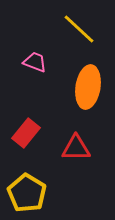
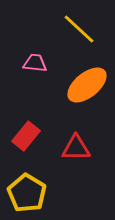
pink trapezoid: moved 1 px down; rotated 15 degrees counterclockwise
orange ellipse: moved 1 px left, 2 px up; rotated 42 degrees clockwise
red rectangle: moved 3 px down
